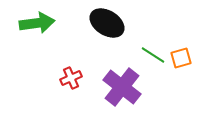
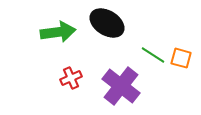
green arrow: moved 21 px right, 9 px down
orange square: rotated 30 degrees clockwise
purple cross: moved 1 px left, 1 px up
